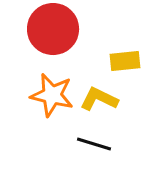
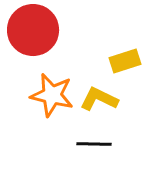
red circle: moved 20 px left, 1 px down
yellow rectangle: rotated 12 degrees counterclockwise
black line: rotated 16 degrees counterclockwise
